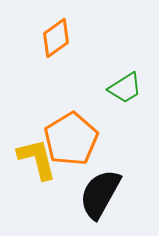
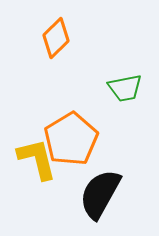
orange diamond: rotated 9 degrees counterclockwise
green trapezoid: rotated 21 degrees clockwise
